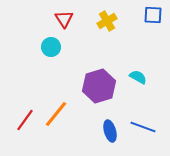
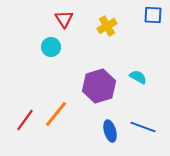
yellow cross: moved 5 px down
